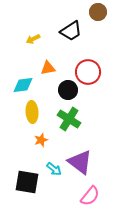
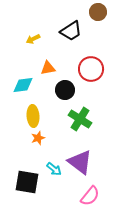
red circle: moved 3 px right, 3 px up
black circle: moved 3 px left
yellow ellipse: moved 1 px right, 4 px down
green cross: moved 11 px right
orange star: moved 3 px left, 2 px up
